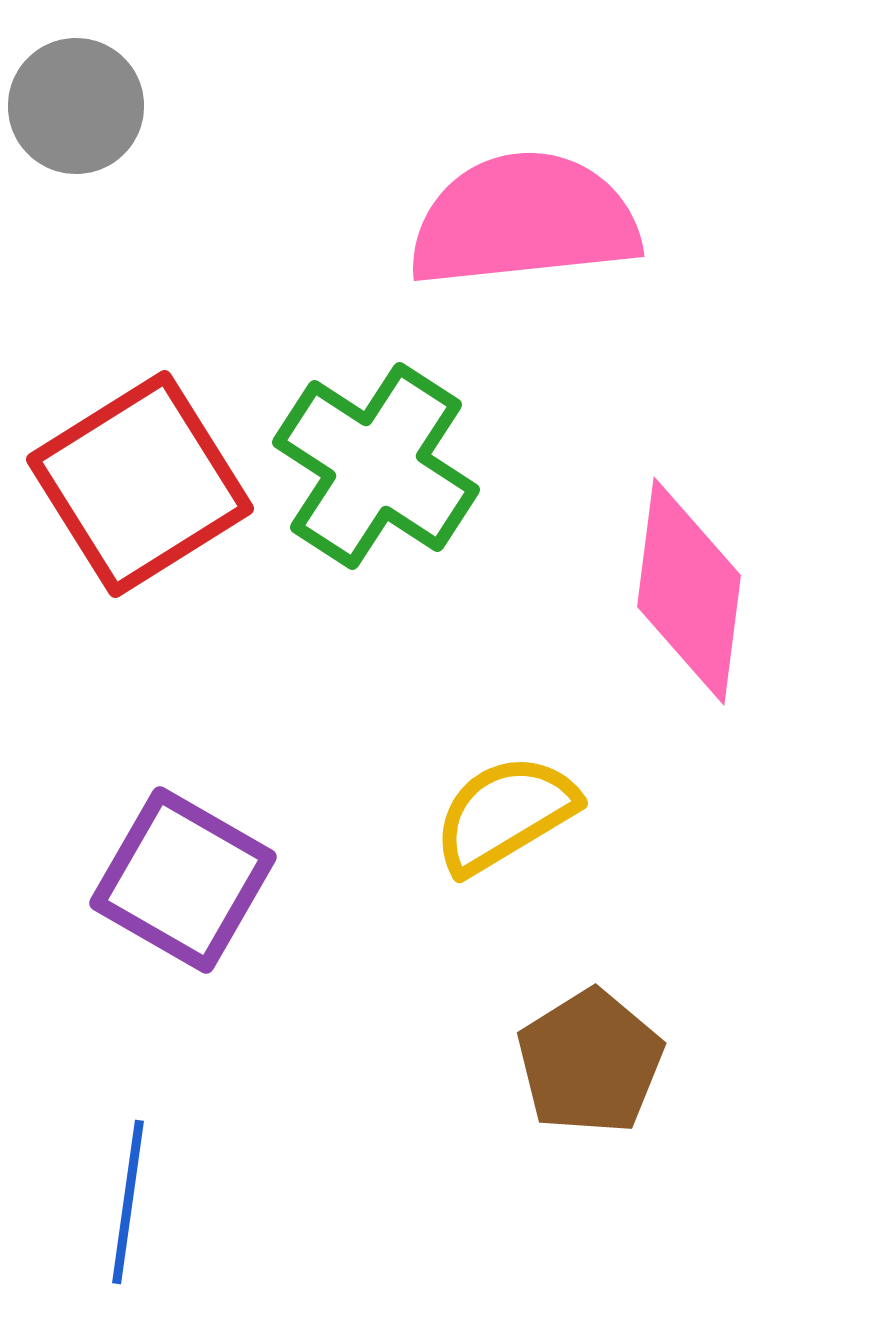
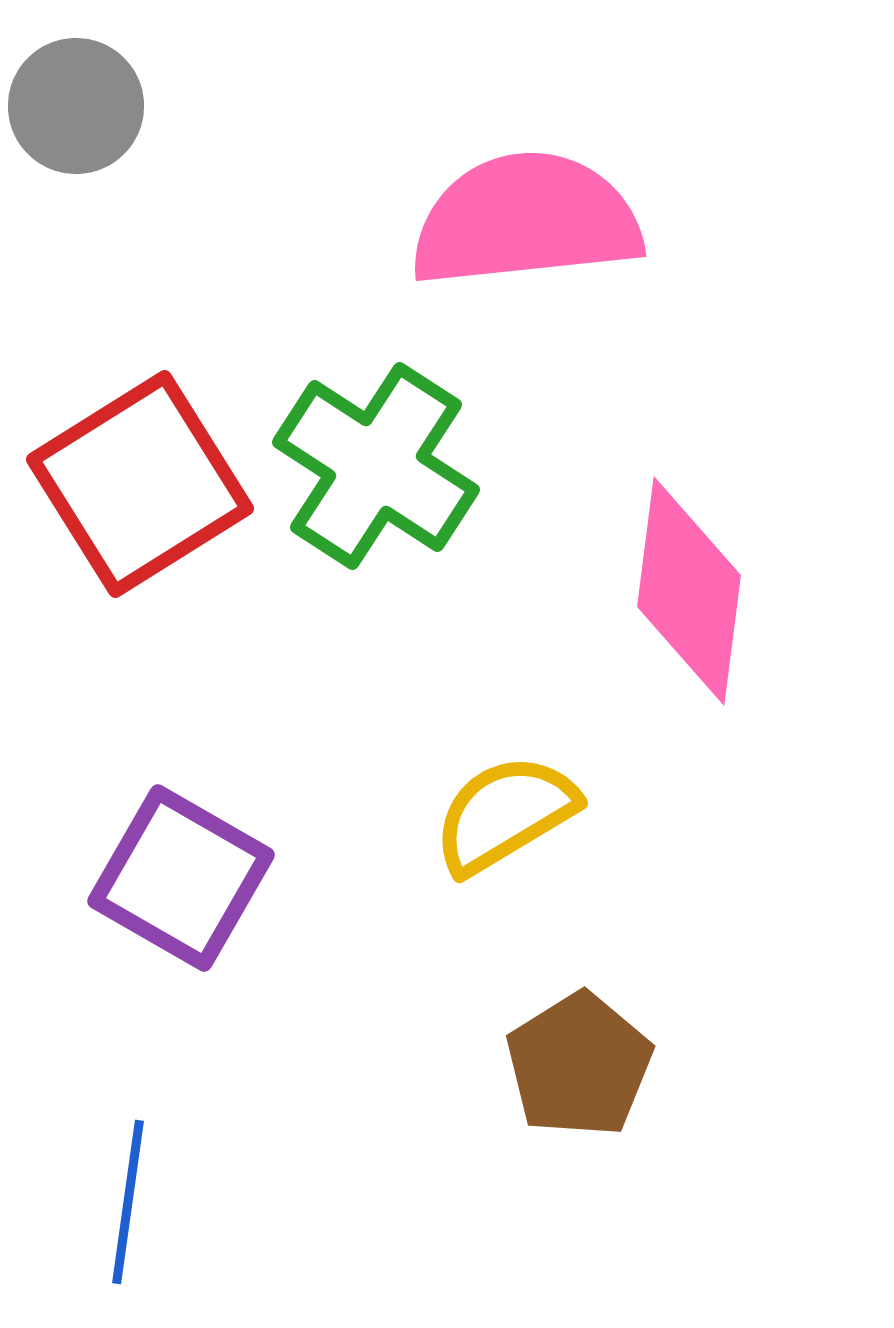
pink semicircle: moved 2 px right
purple square: moved 2 px left, 2 px up
brown pentagon: moved 11 px left, 3 px down
